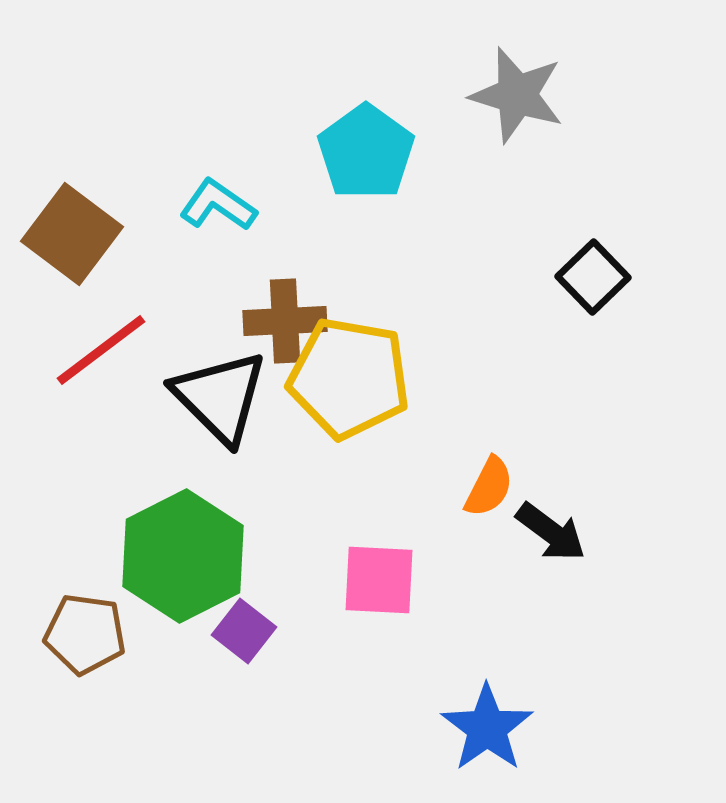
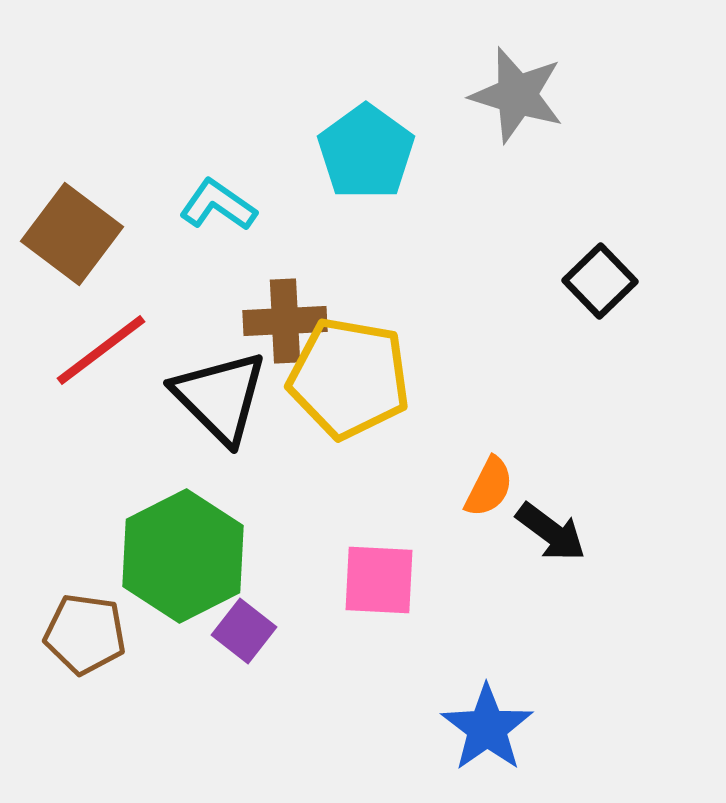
black square: moved 7 px right, 4 px down
